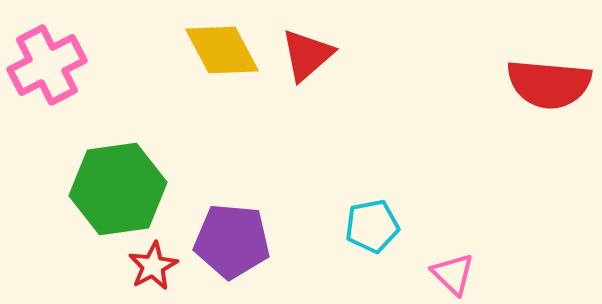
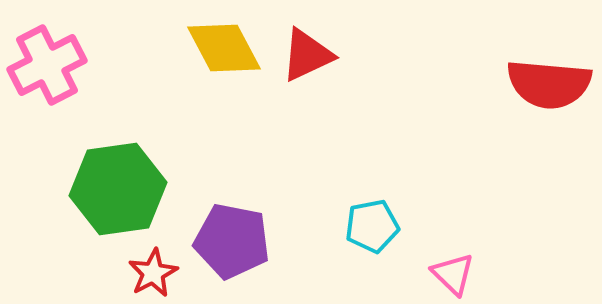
yellow diamond: moved 2 px right, 2 px up
red triangle: rotated 16 degrees clockwise
purple pentagon: rotated 6 degrees clockwise
red star: moved 7 px down
